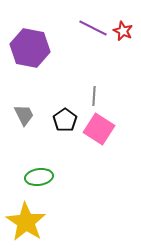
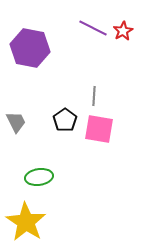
red star: rotated 18 degrees clockwise
gray trapezoid: moved 8 px left, 7 px down
pink square: rotated 24 degrees counterclockwise
